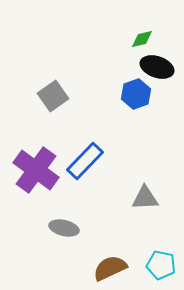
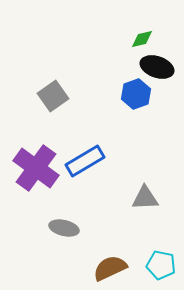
blue rectangle: rotated 15 degrees clockwise
purple cross: moved 2 px up
